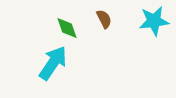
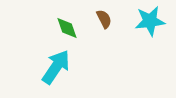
cyan star: moved 4 px left
cyan arrow: moved 3 px right, 4 px down
